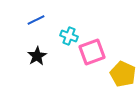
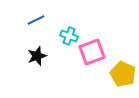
black star: rotated 12 degrees clockwise
